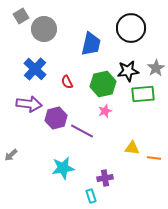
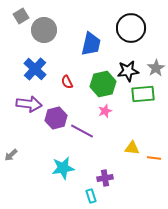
gray circle: moved 1 px down
